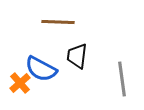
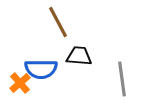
brown line: rotated 60 degrees clockwise
black trapezoid: moved 2 px right; rotated 88 degrees clockwise
blue semicircle: rotated 28 degrees counterclockwise
